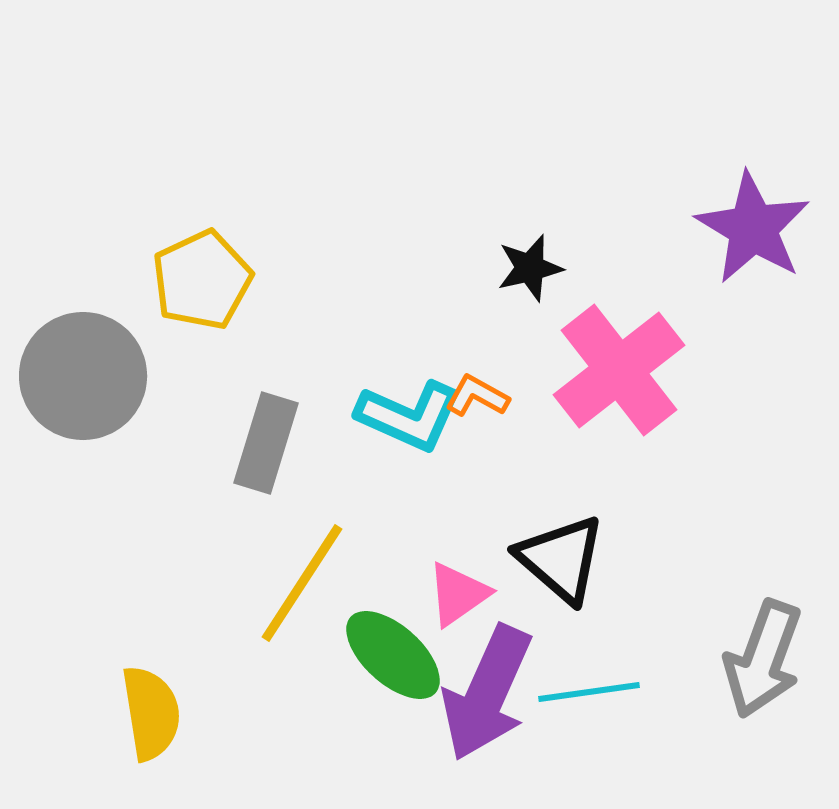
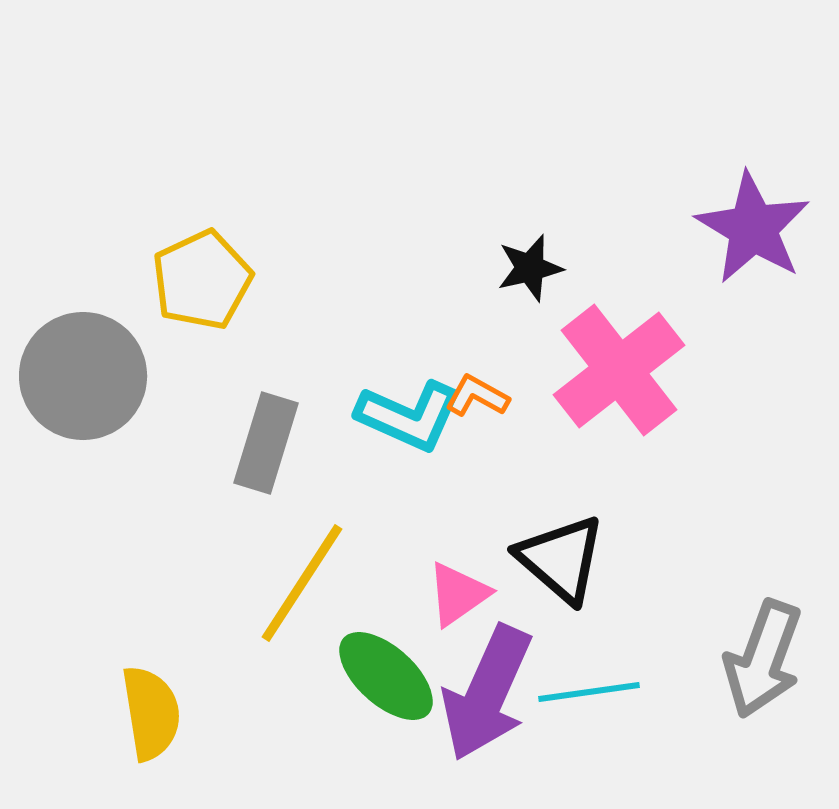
green ellipse: moved 7 px left, 21 px down
